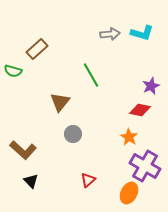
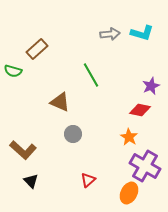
brown triangle: rotated 45 degrees counterclockwise
